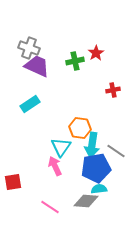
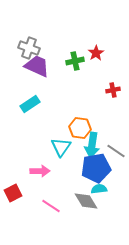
pink arrow: moved 15 px left, 5 px down; rotated 114 degrees clockwise
red square: moved 11 px down; rotated 18 degrees counterclockwise
gray diamond: rotated 55 degrees clockwise
pink line: moved 1 px right, 1 px up
